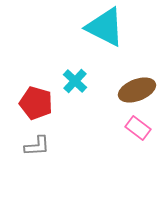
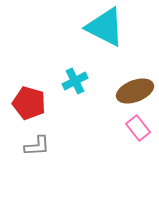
cyan cross: rotated 20 degrees clockwise
brown ellipse: moved 2 px left, 1 px down
red pentagon: moved 7 px left
pink rectangle: rotated 15 degrees clockwise
